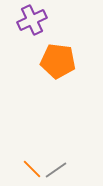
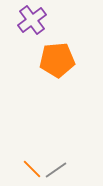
purple cross: rotated 12 degrees counterclockwise
orange pentagon: moved 1 px left, 1 px up; rotated 12 degrees counterclockwise
